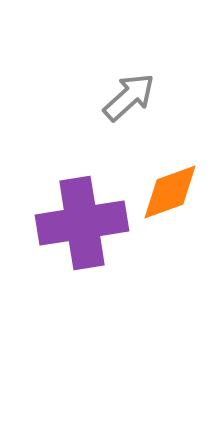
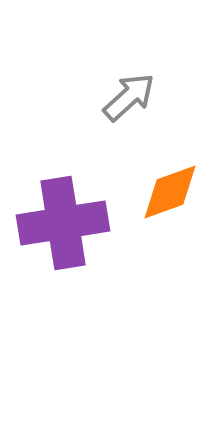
purple cross: moved 19 px left
